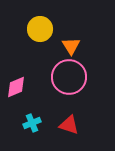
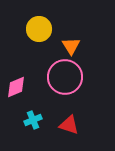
yellow circle: moved 1 px left
pink circle: moved 4 px left
cyan cross: moved 1 px right, 3 px up
